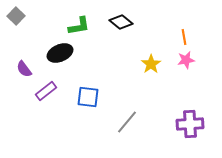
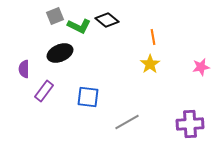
gray square: moved 39 px right; rotated 24 degrees clockwise
black diamond: moved 14 px left, 2 px up
green L-shape: rotated 35 degrees clockwise
orange line: moved 31 px left
pink star: moved 15 px right, 7 px down
yellow star: moved 1 px left
purple semicircle: rotated 36 degrees clockwise
purple rectangle: moved 2 px left; rotated 15 degrees counterclockwise
gray line: rotated 20 degrees clockwise
